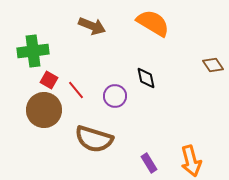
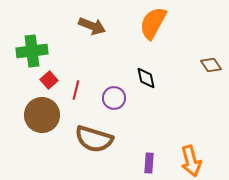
orange semicircle: rotated 92 degrees counterclockwise
green cross: moved 1 px left
brown diamond: moved 2 px left
red square: rotated 18 degrees clockwise
red line: rotated 54 degrees clockwise
purple circle: moved 1 px left, 2 px down
brown circle: moved 2 px left, 5 px down
purple rectangle: rotated 36 degrees clockwise
